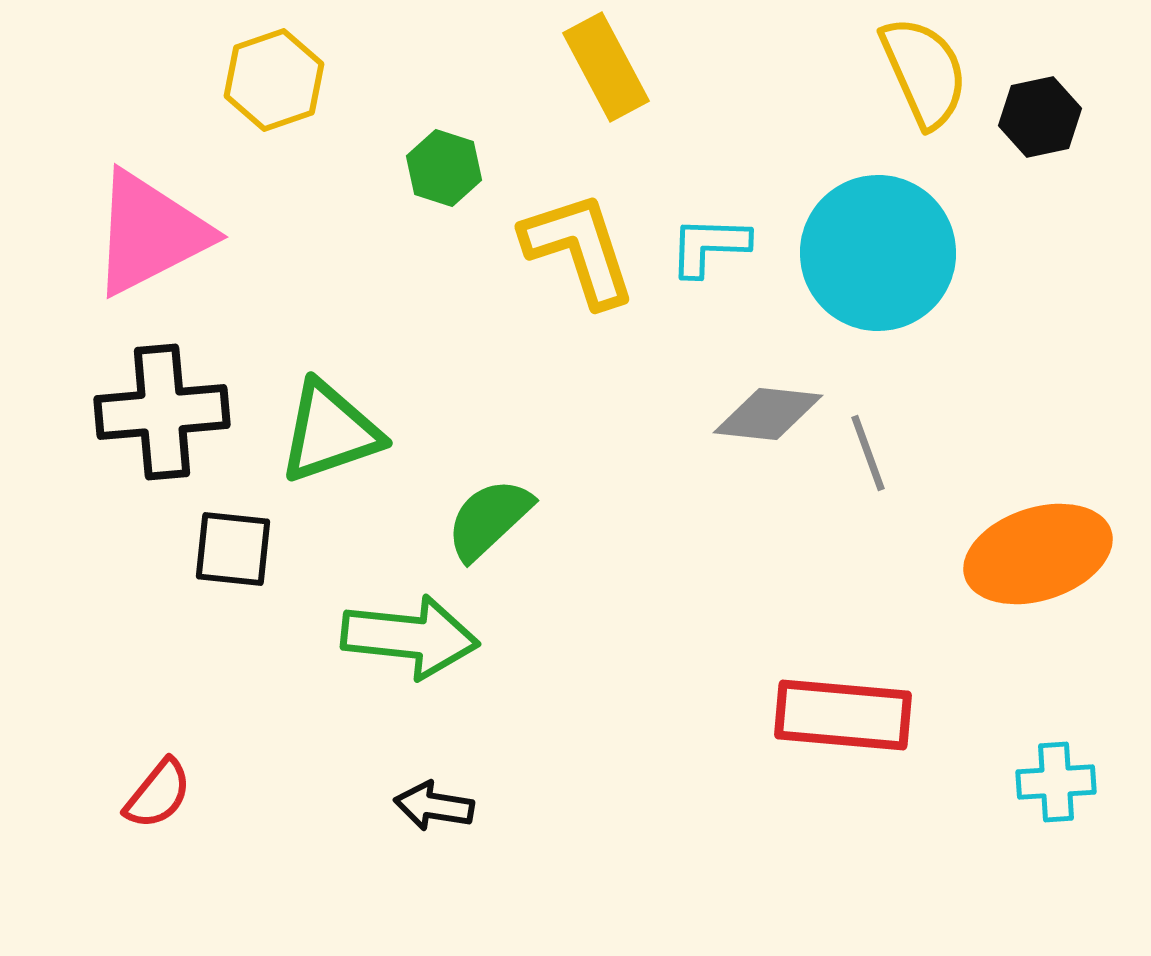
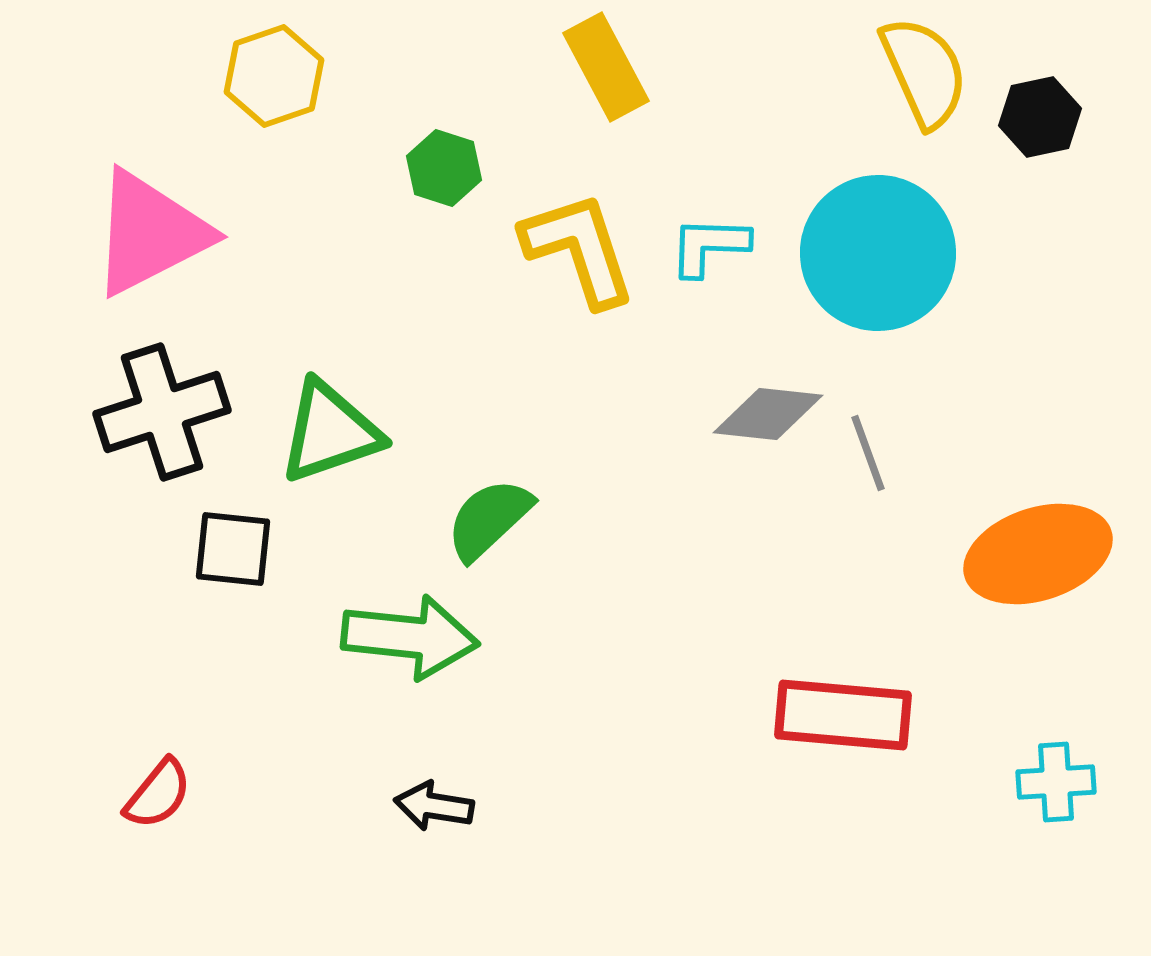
yellow hexagon: moved 4 px up
black cross: rotated 13 degrees counterclockwise
